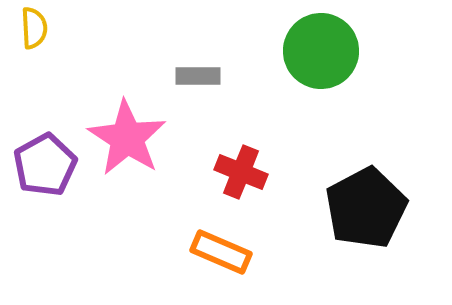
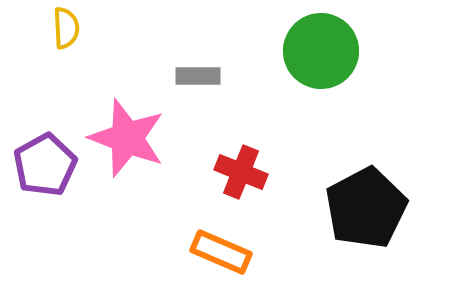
yellow semicircle: moved 32 px right
pink star: rotated 12 degrees counterclockwise
